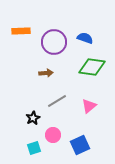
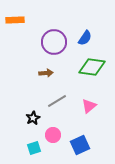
orange rectangle: moved 6 px left, 11 px up
blue semicircle: rotated 105 degrees clockwise
